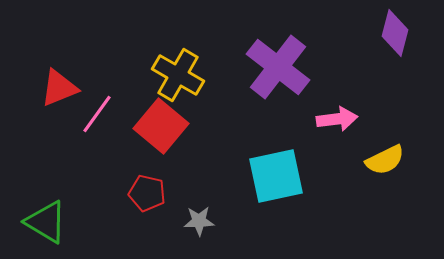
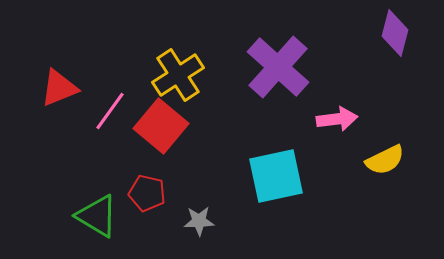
purple cross: rotated 4 degrees clockwise
yellow cross: rotated 27 degrees clockwise
pink line: moved 13 px right, 3 px up
green triangle: moved 51 px right, 6 px up
